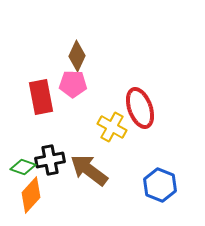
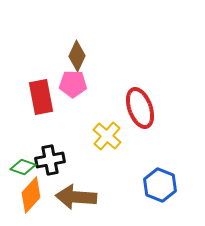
yellow cross: moved 5 px left, 9 px down; rotated 12 degrees clockwise
brown arrow: moved 13 px left, 27 px down; rotated 33 degrees counterclockwise
